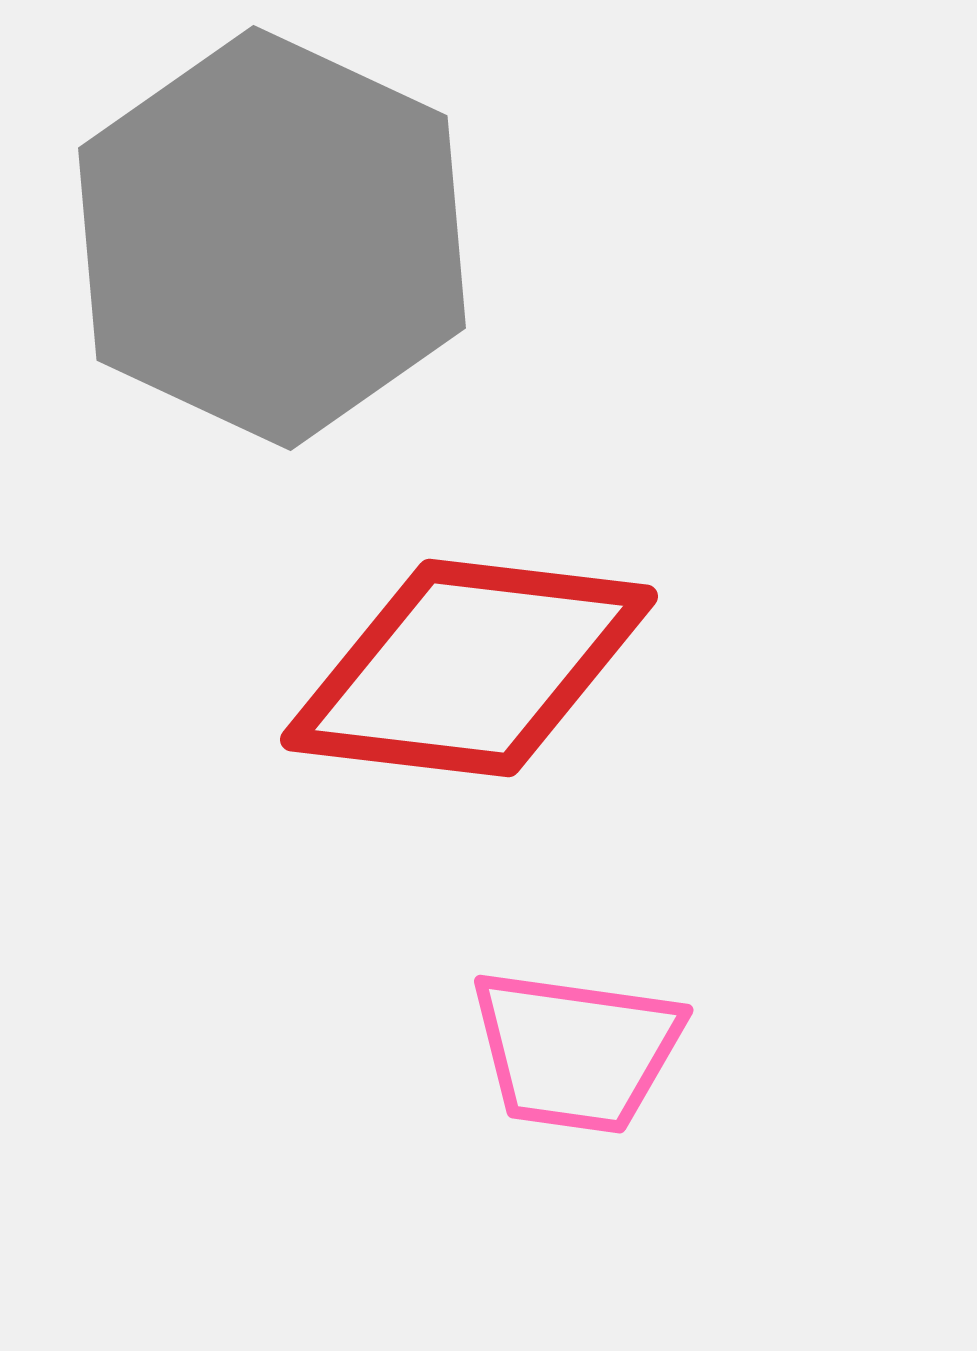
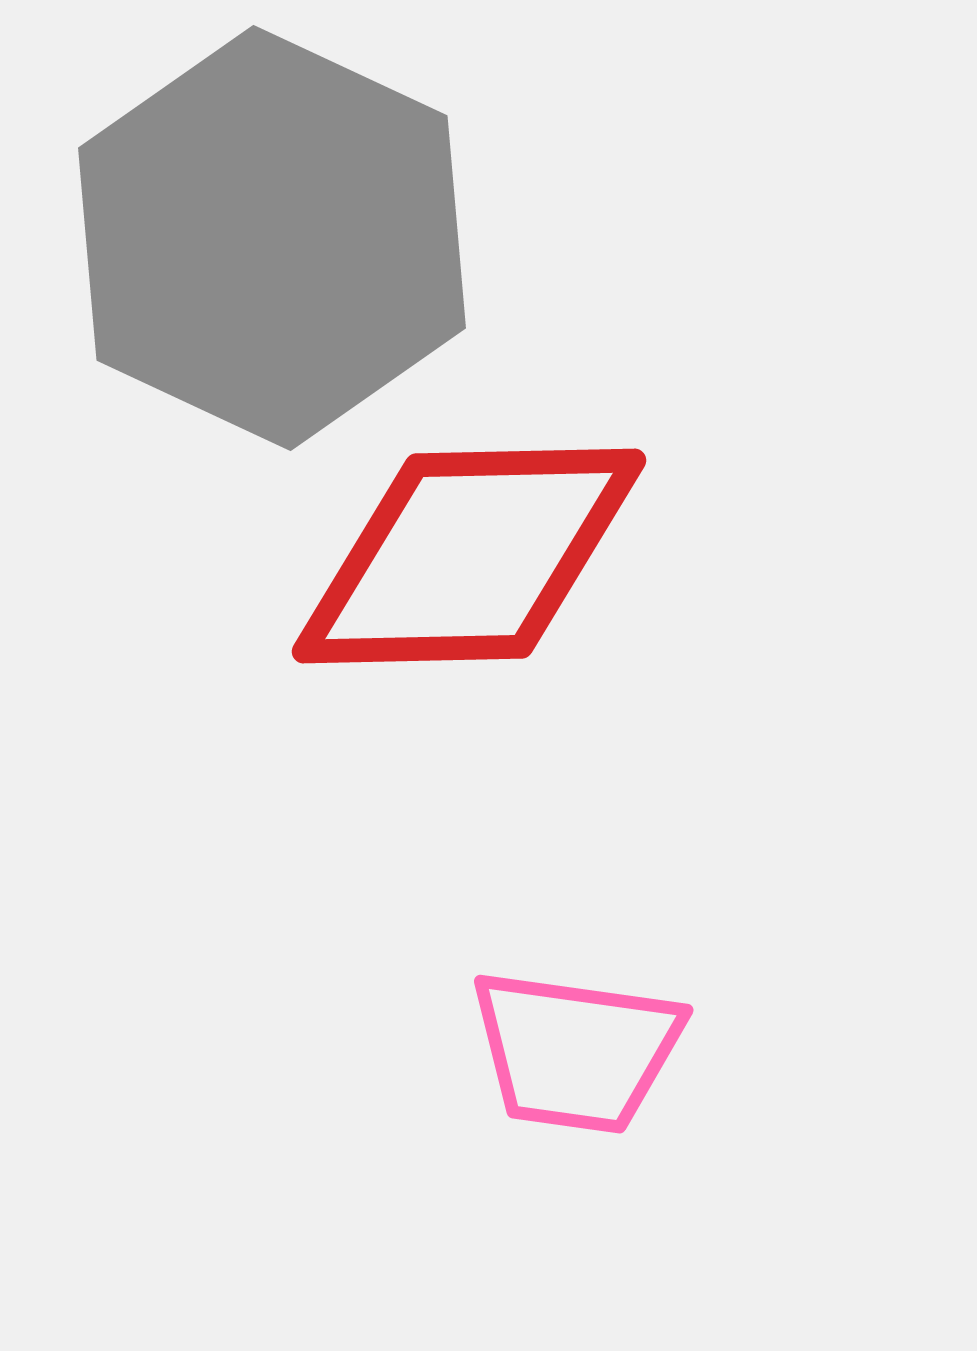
red diamond: moved 112 px up; rotated 8 degrees counterclockwise
